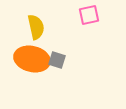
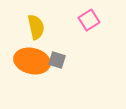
pink square: moved 5 px down; rotated 20 degrees counterclockwise
orange ellipse: moved 2 px down
